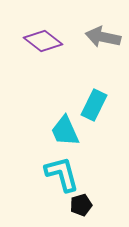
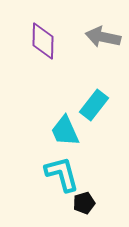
purple diamond: rotated 54 degrees clockwise
cyan rectangle: rotated 12 degrees clockwise
black pentagon: moved 3 px right, 2 px up
